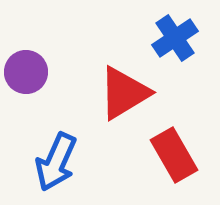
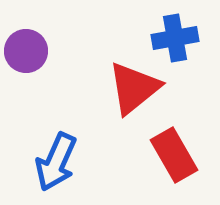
blue cross: rotated 24 degrees clockwise
purple circle: moved 21 px up
red triangle: moved 10 px right, 5 px up; rotated 8 degrees counterclockwise
